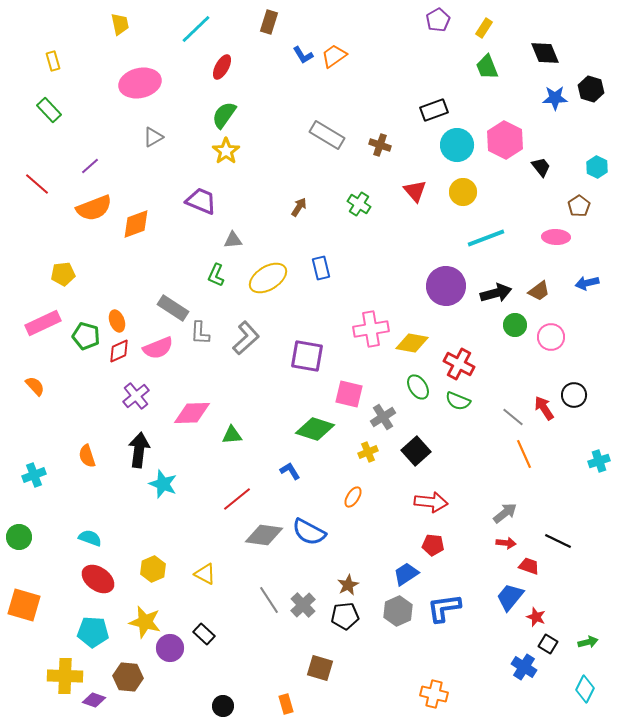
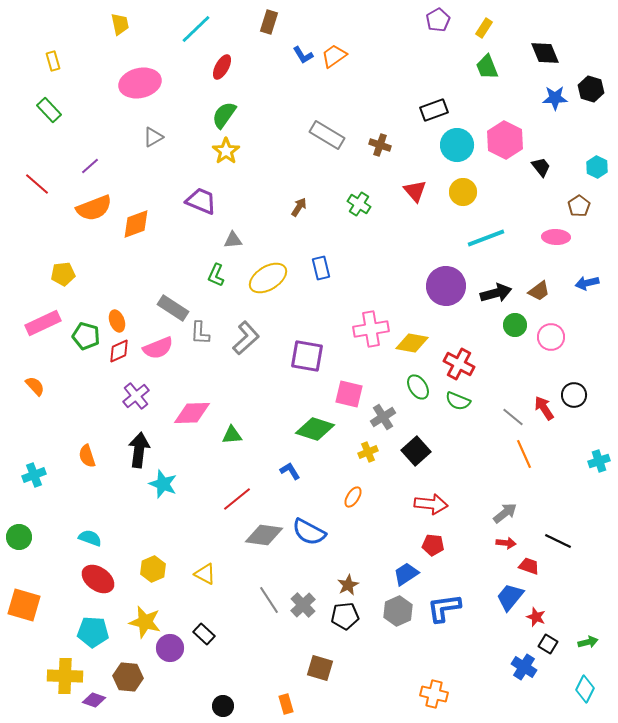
red arrow at (431, 502): moved 2 px down
